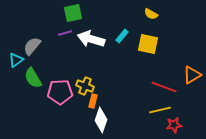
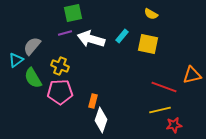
orange triangle: rotated 18 degrees clockwise
yellow cross: moved 25 px left, 20 px up
